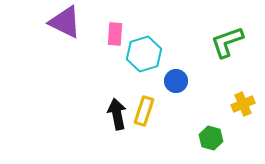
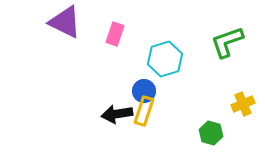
pink rectangle: rotated 15 degrees clockwise
cyan hexagon: moved 21 px right, 5 px down
blue circle: moved 32 px left, 10 px down
black arrow: rotated 88 degrees counterclockwise
green hexagon: moved 5 px up
